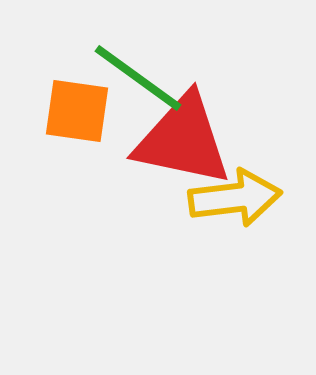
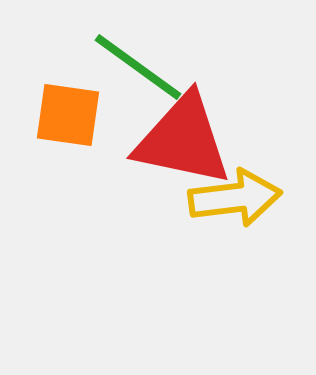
green line: moved 11 px up
orange square: moved 9 px left, 4 px down
